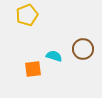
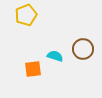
yellow pentagon: moved 1 px left
cyan semicircle: moved 1 px right
